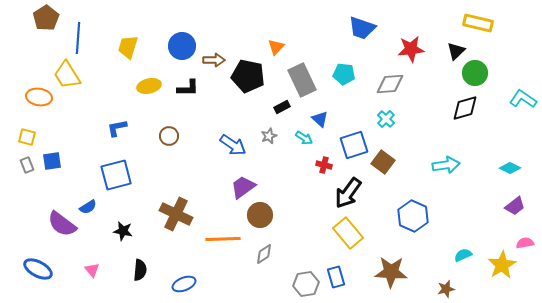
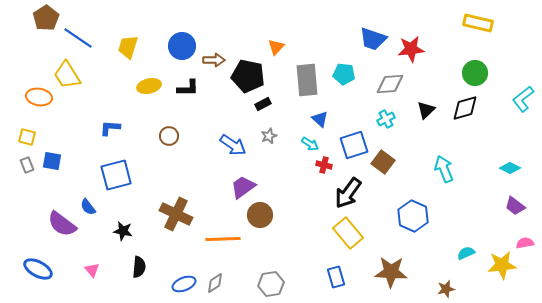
blue trapezoid at (362, 28): moved 11 px right, 11 px down
blue line at (78, 38): rotated 60 degrees counterclockwise
black triangle at (456, 51): moved 30 px left, 59 px down
gray rectangle at (302, 80): moved 5 px right; rotated 20 degrees clockwise
cyan L-shape at (523, 99): rotated 72 degrees counterclockwise
black rectangle at (282, 107): moved 19 px left, 3 px up
cyan cross at (386, 119): rotated 18 degrees clockwise
blue L-shape at (117, 128): moved 7 px left; rotated 15 degrees clockwise
cyan arrow at (304, 138): moved 6 px right, 6 px down
blue square at (52, 161): rotated 18 degrees clockwise
cyan arrow at (446, 165): moved 2 px left, 4 px down; rotated 104 degrees counterclockwise
purple trapezoid at (515, 206): rotated 75 degrees clockwise
blue semicircle at (88, 207): rotated 84 degrees clockwise
gray diamond at (264, 254): moved 49 px left, 29 px down
cyan semicircle at (463, 255): moved 3 px right, 2 px up
yellow star at (502, 265): rotated 24 degrees clockwise
black semicircle at (140, 270): moved 1 px left, 3 px up
gray hexagon at (306, 284): moved 35 px left
